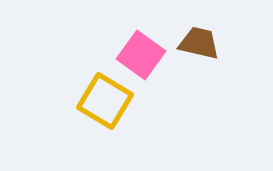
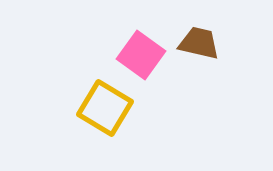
yellow square: moved 7 px down
